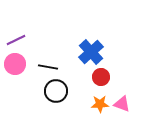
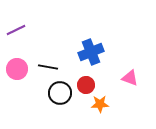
purple line: moved 10 px up
blue cross: rotated 20 degrees clockwise
pink circle: moved 2 px right, 5 px down
red circle: moved 15 px left, 8 px down
black circle: moved 4 px right, 2 px down
pink triangle: moved 8 px right, 26 px up
